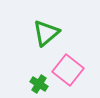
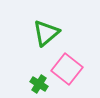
pink square: moved 1 px left, 1 px up
